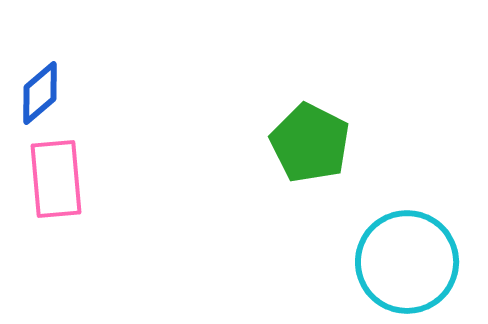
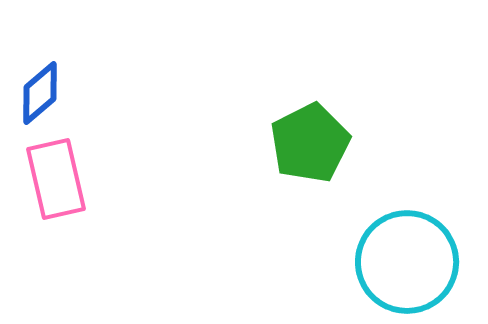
green pentagon: rotated 18 degrees clockwise
pink rectangle: rotated 8 degrees counterclockwise
